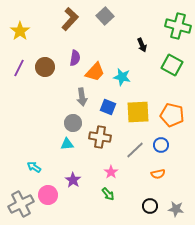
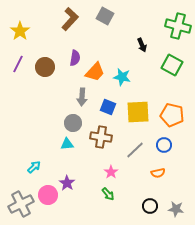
gray square: rotated 18 degrees counterclockwise
purple line: moved 1 px left, 4 px up
gray arrow: rotated 12 degrees clockwise
brown cross: moved 1 px right
blue circle: moved 3 px right
cyan arrow: rotated 104 degrees clockwise
orange semicircle: moved 1 px up
purple star: moved 6 px left, 3 px down
